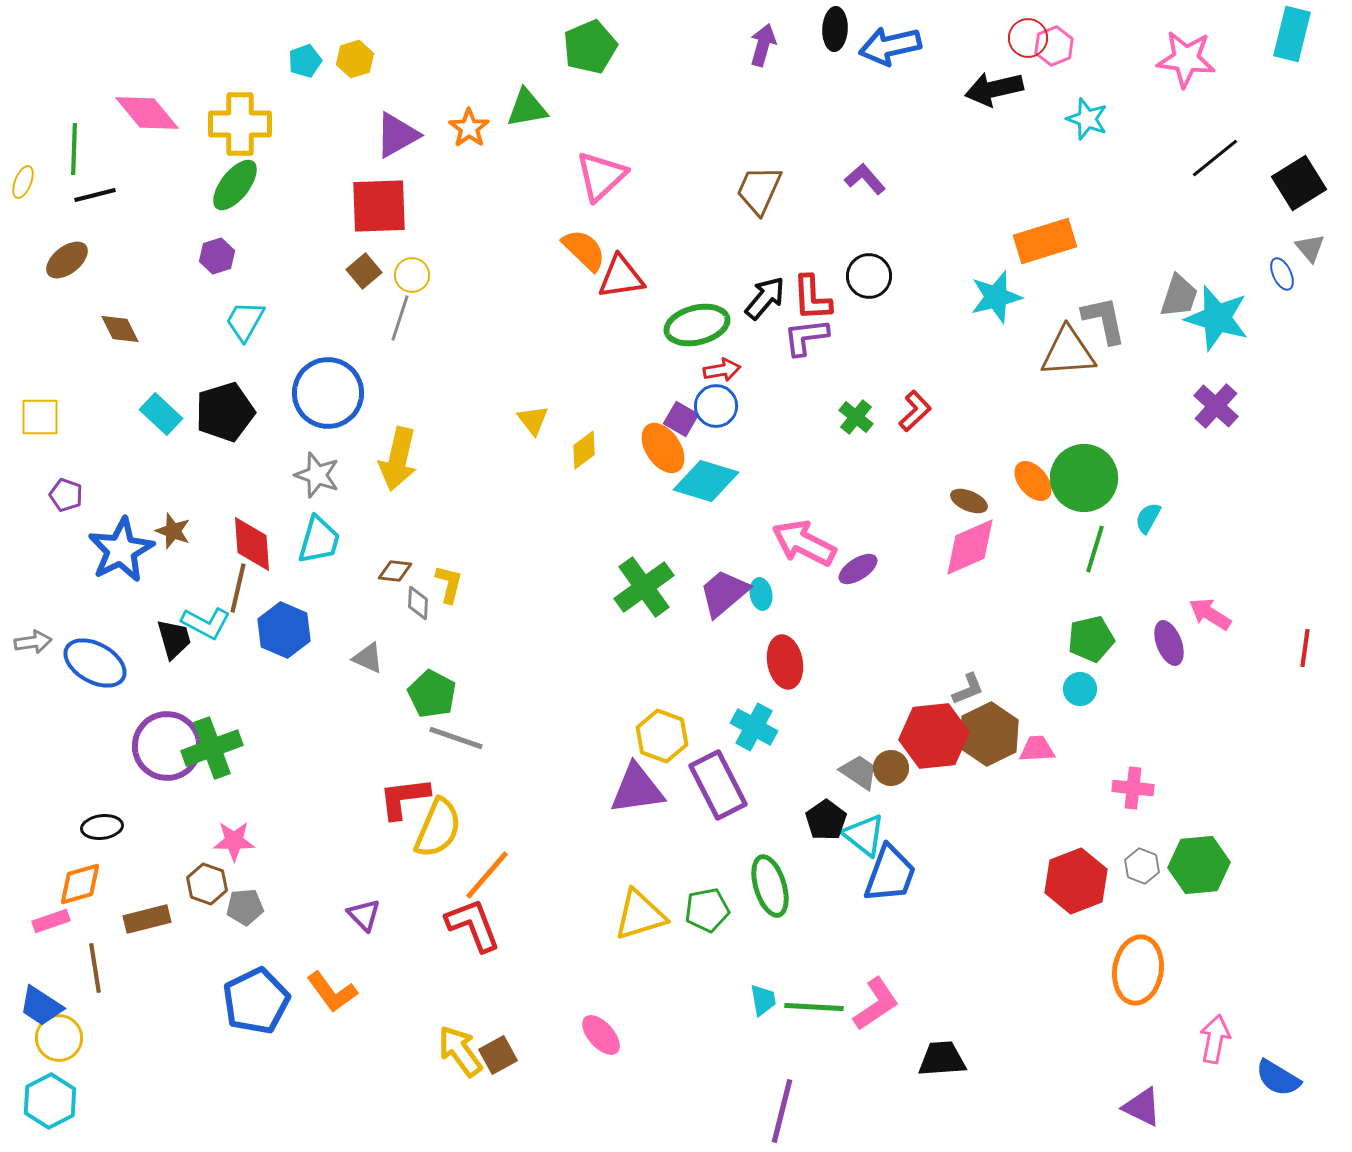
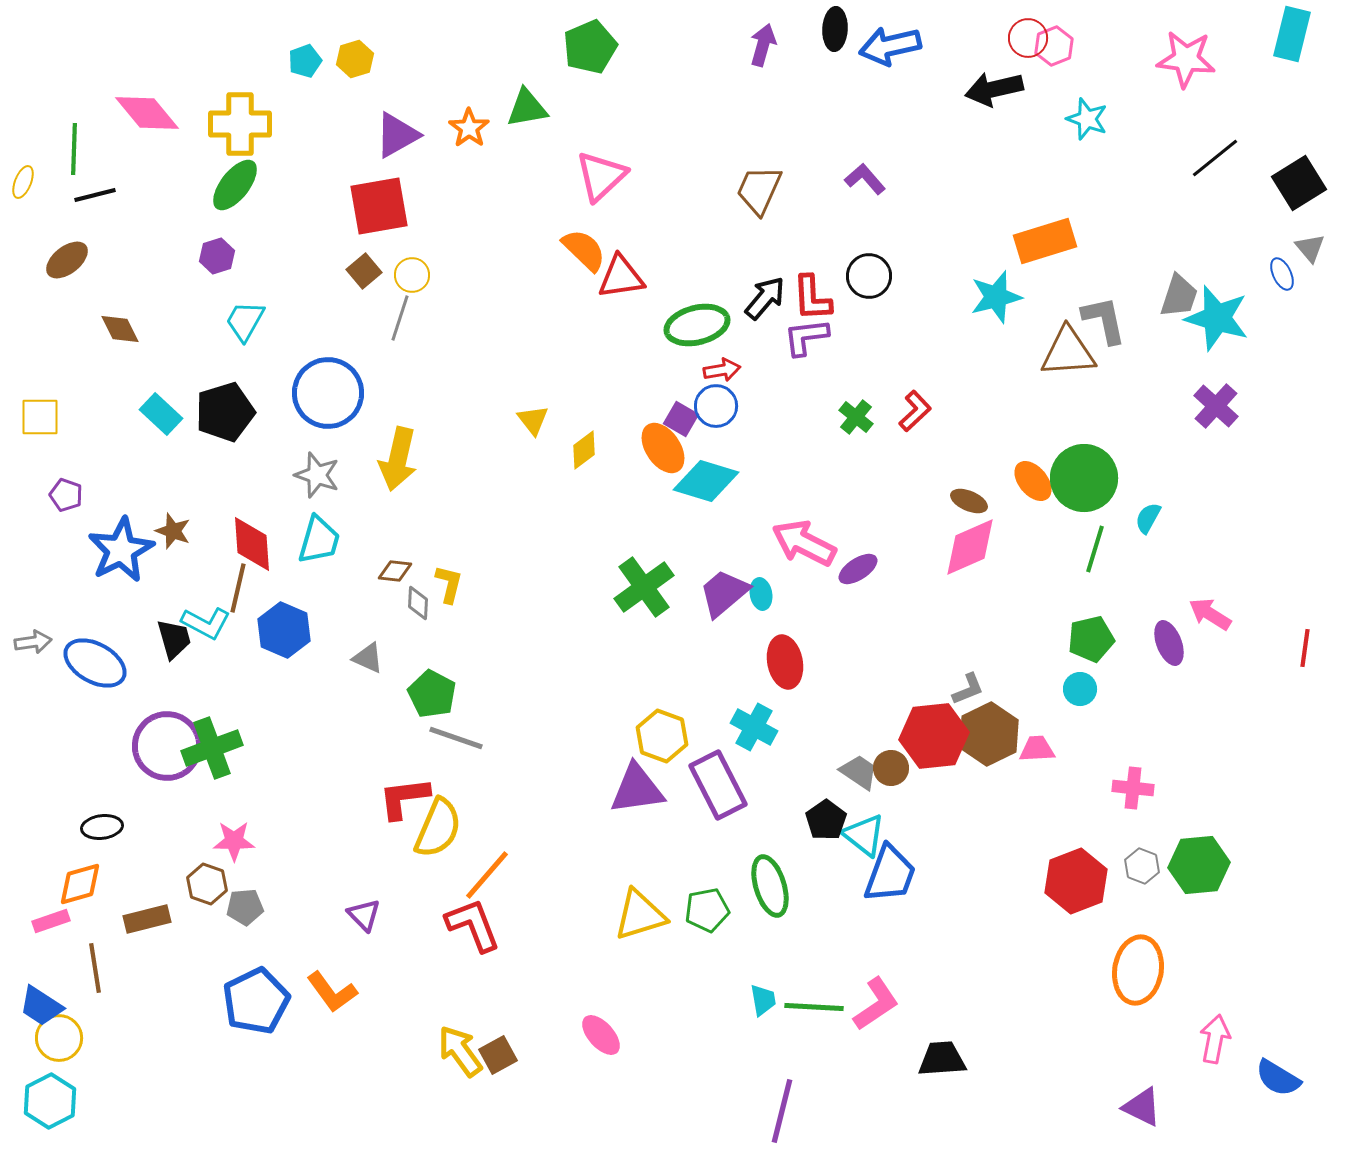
red square at (379, 206): rotated 8 degrees counterclockwise
